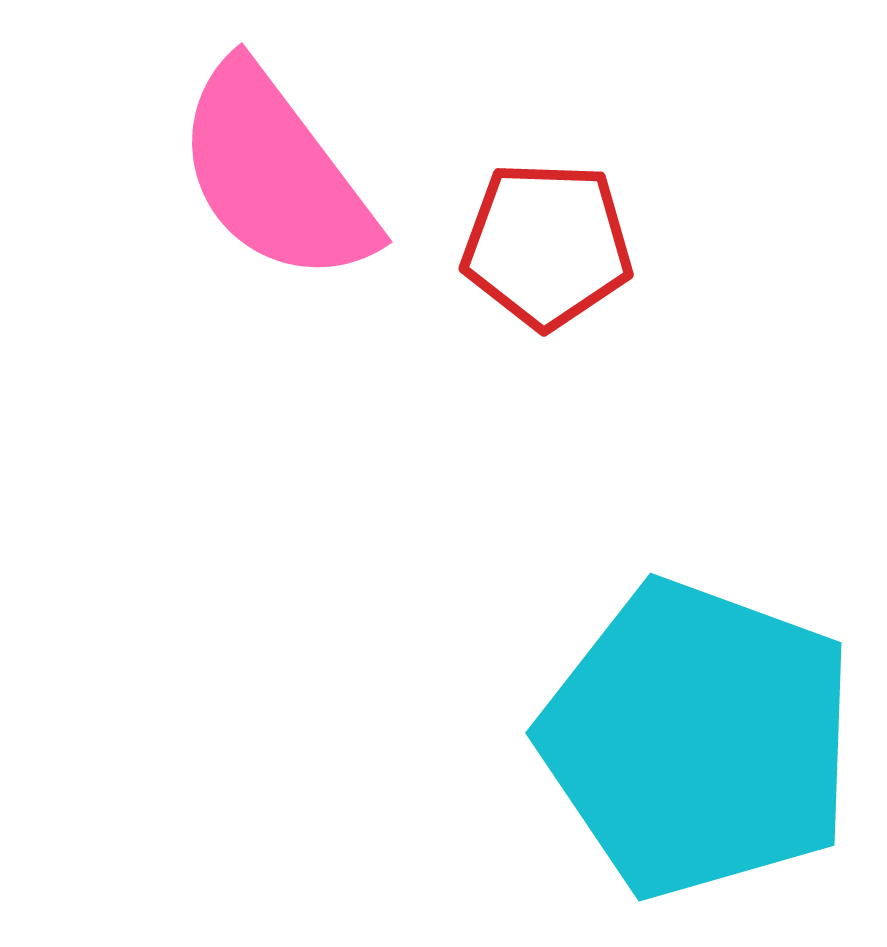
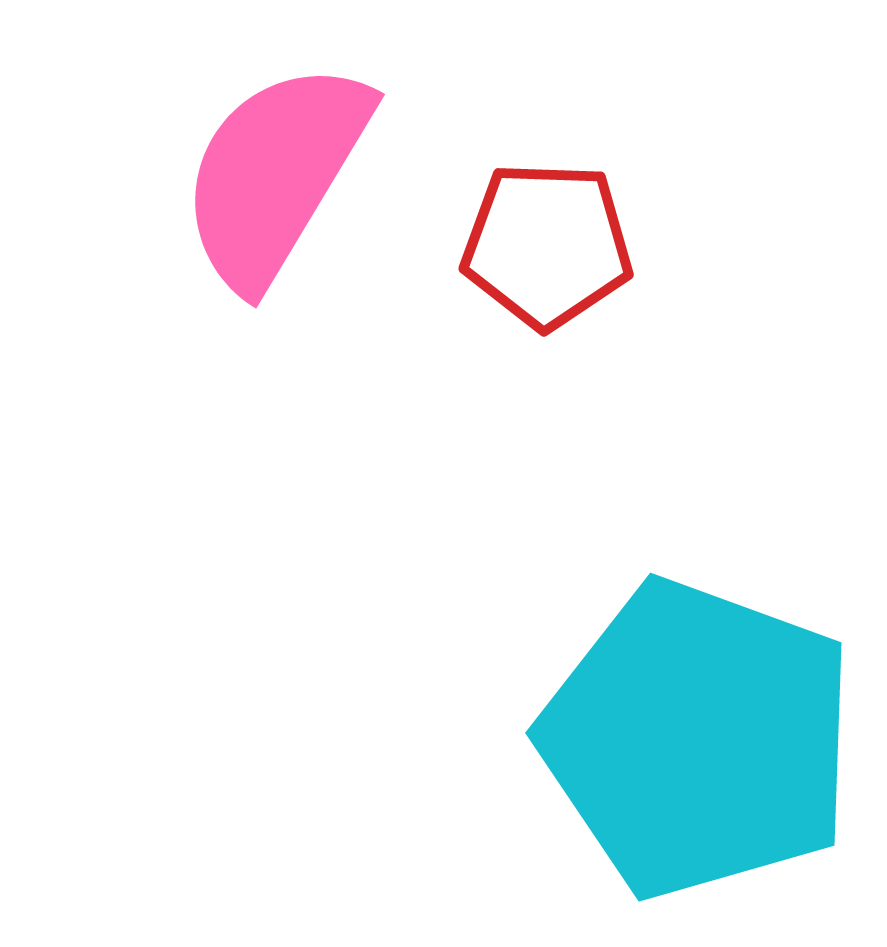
pink semicircle: rotated 68 degrees clockwise
